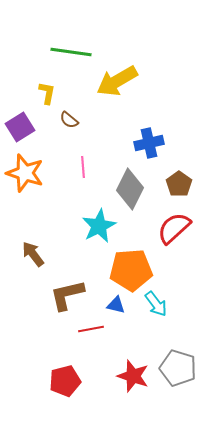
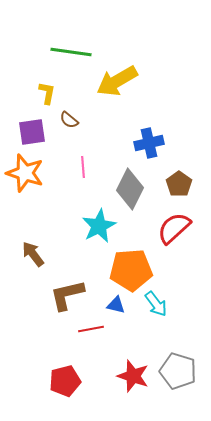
purple square: moved 12 px right, 5 px down; rotated 24 degrees clockwise
gray pentagon: moved 3 px down
